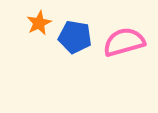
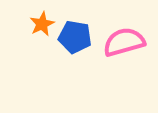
orange star: moved 3 px right, 1 px down
